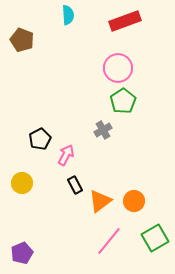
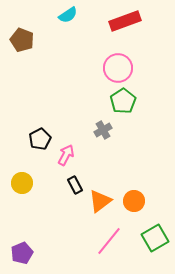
cyan semicircle: rotated 60 degrees clockwise
